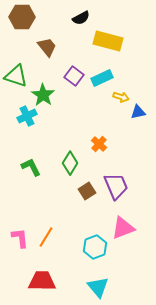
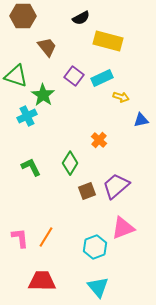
brown hexagon: moved 1 px right, 1 px up
blue triangle: moved 3 px right, 8 px down
orange cross: moved 4 px up
purple trapezoid: rotated 108 degrees counterclockwise
brown square: rotated 12 degrees clockwise
